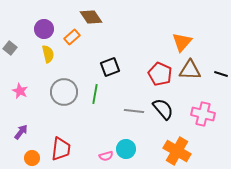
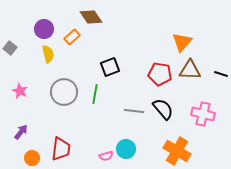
red pentagon: rotated 15 degrees counterclockwise
